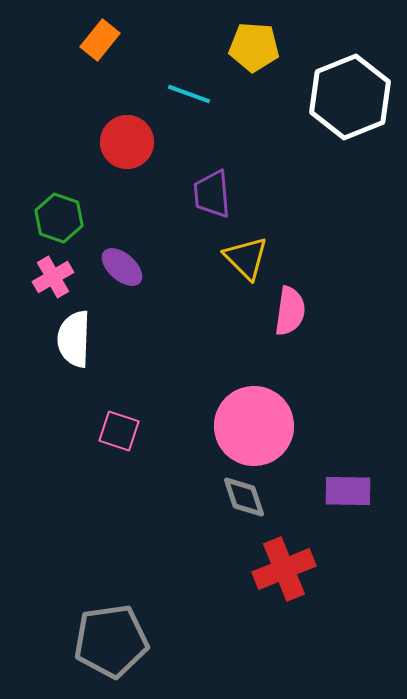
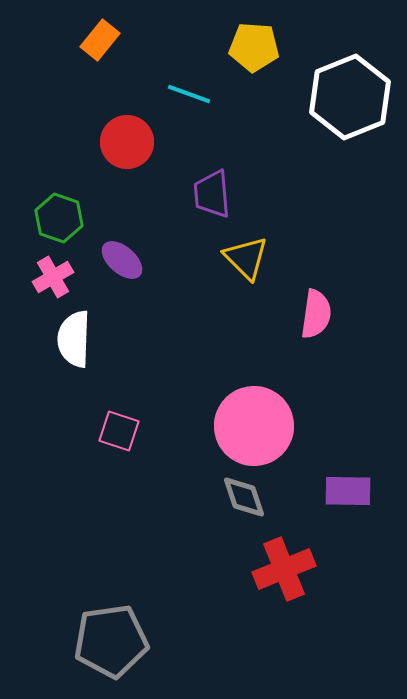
purple ellipse: moved 7 px up
pink semicircle: moved 26 px right, 3 px down
